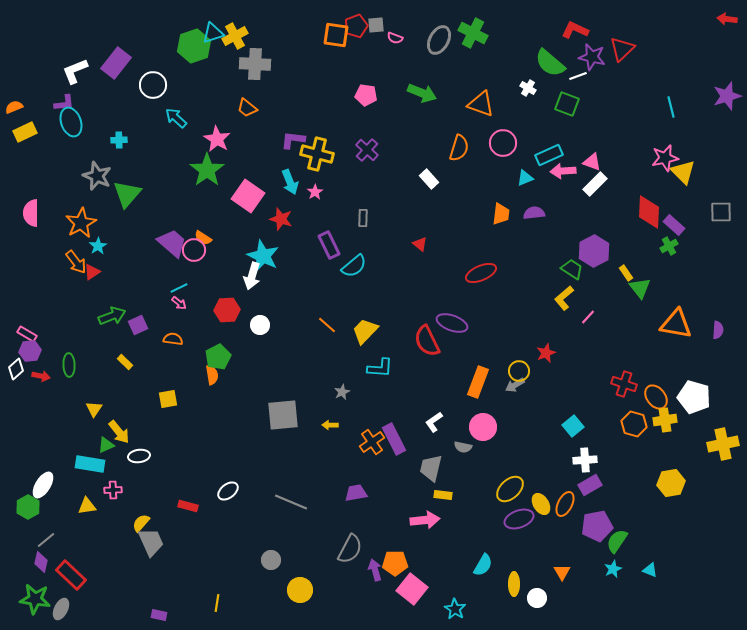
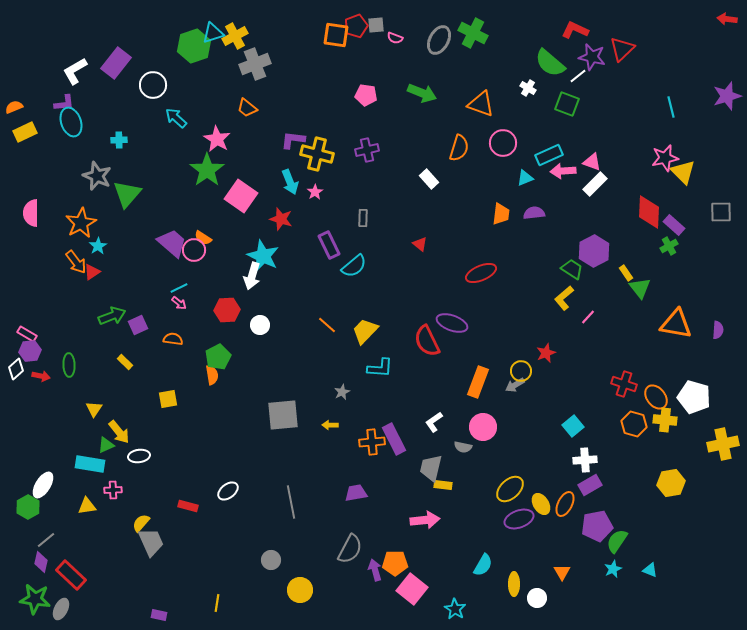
gray cross at (255, 64): rotated 24 degrees counterclockwise
white L-shape at (75, 71): rotated 8 degrees counterclockwise
white line at (578, 76): rotated 18 degrees counterclockwise
purple cross at (367, 150): rotated 35 degrees clockwise
pink square at (248, 196): moved 7 px left
yellow circle at (519, 371): moved 2 px right
yellow cross at (665, 420): rotated 15 degrees clockwise
orange cross at (372, 442): rotated 30 degrees clockwise
yellow rectangle at (443, 495): moved 10 px up
gray line at (291, 502): rotated 56 degrees clockwise
